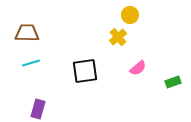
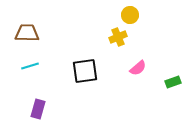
yellow cross: rotated 18 degrees clockwise
cyan line: moved 1 px left, 3 px down
